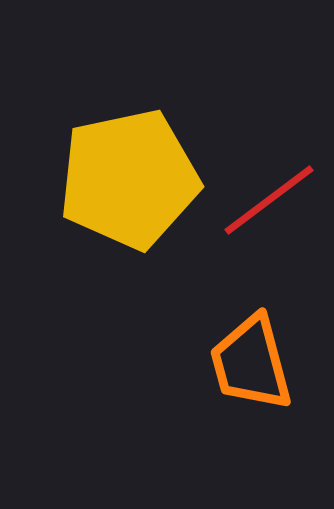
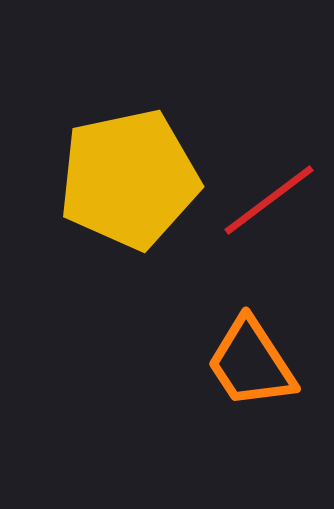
orange trapezoid: rotated 18 degrees counterclockwise
